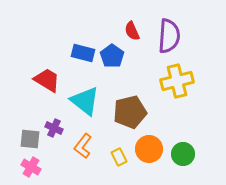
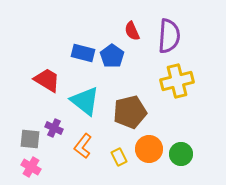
green circle: moved 2 px left
